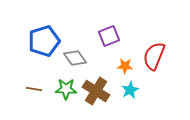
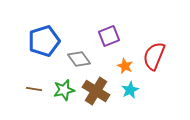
gray diamond: moved 4 px right, 1 px down
orange star: rotated 21 degrees clockwise
green star: moved 2 px left, 1 px down; rotated 15 degrees counterclockwise
